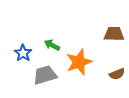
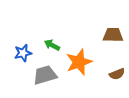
brown trapezoid: moved 1 px left, 1 px down
blue star: rotated 24 degrees clockwise
